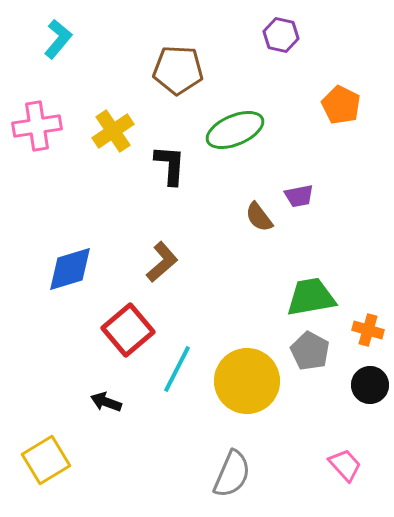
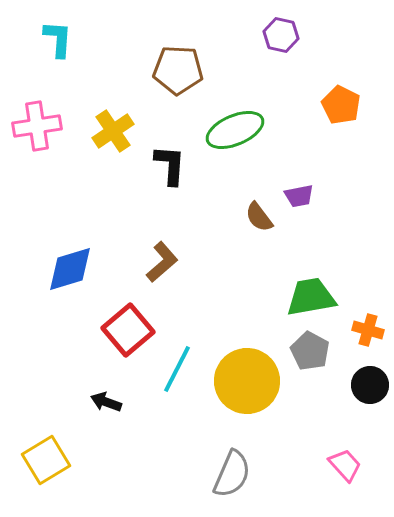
cyan L-shape: rotated 36 degrees counterclockwise
